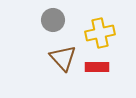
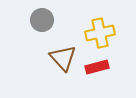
gray circle: moved 11 px left
red rectangle: rotated 15 degrees counterclockwise
